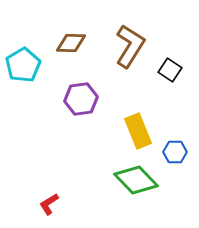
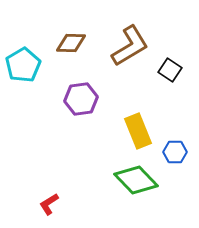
brown L-shape: rotated 27 degrees clockwise
